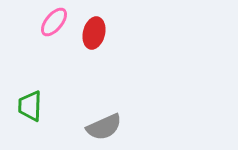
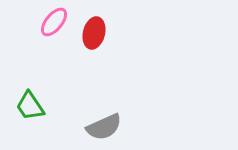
green trapezoid: rotated 36 degrees counterclockwise
